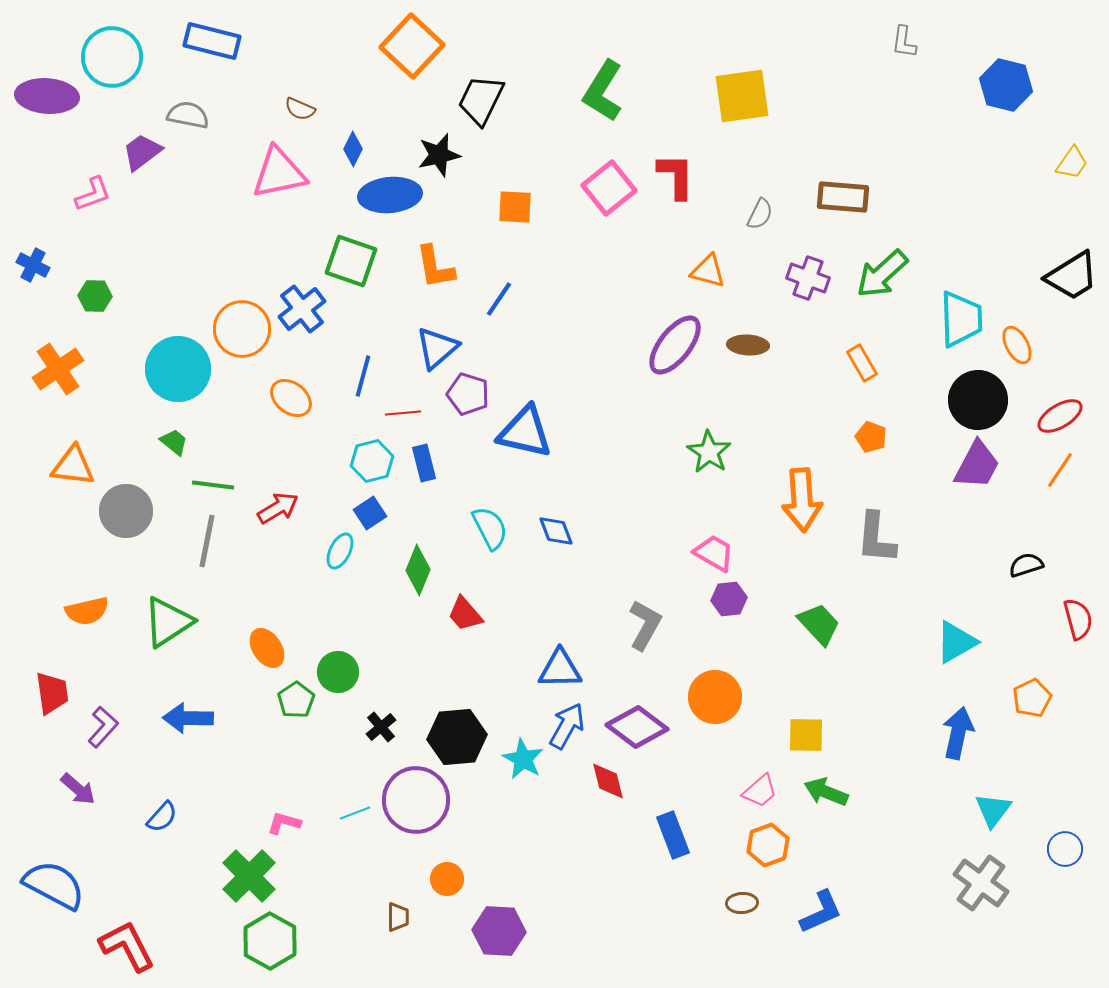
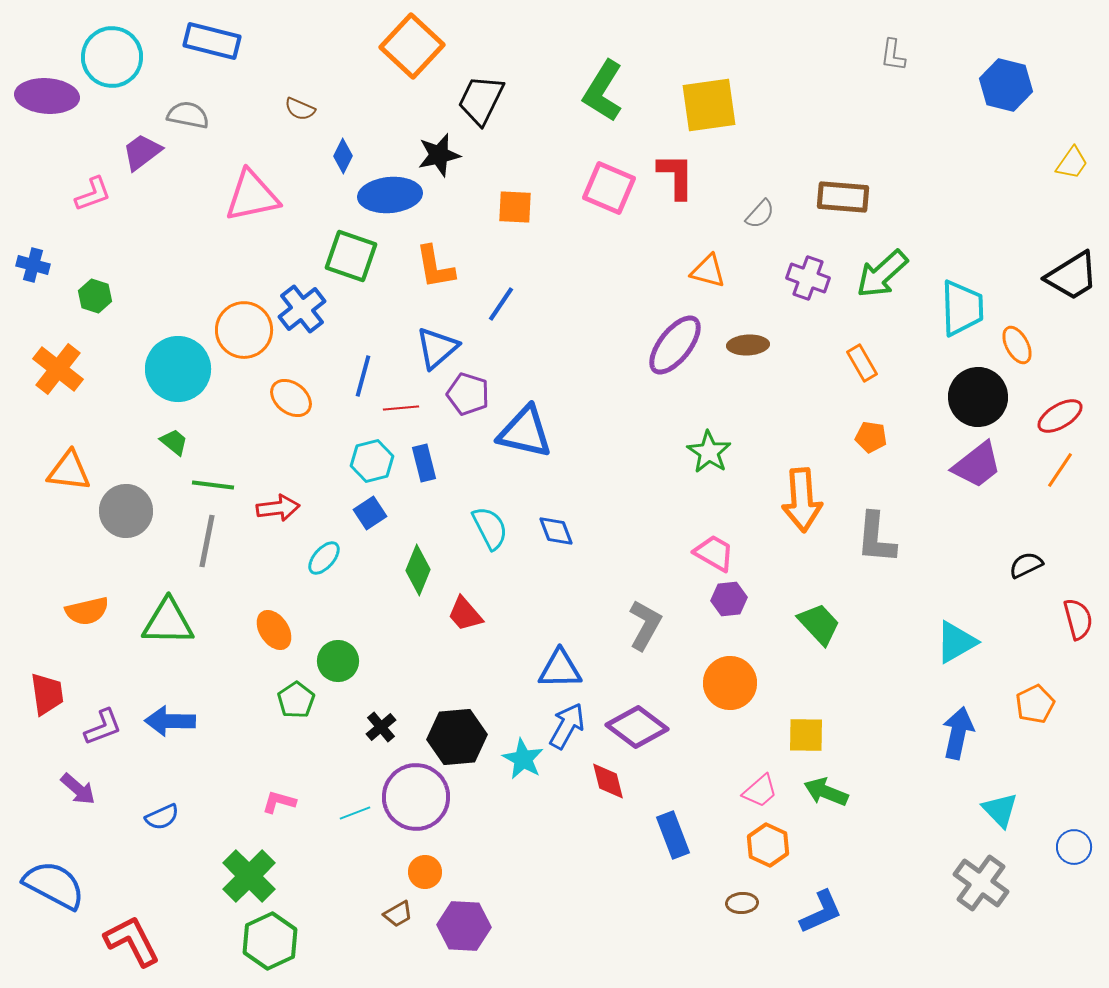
gray L-shape at (904, 42): moved 11 px left, 13 px down
yellow square at (742, 96): moved 33 px left, 9 px down
blue diamond at (353, 149): moved 10 px left, 7 px down
pink triangle at (279, 173): moved 27 px left, 23 px down
pink square at (609, 188): rotated 28 degrees counterclockwise
gray semicircle at (760, 214): rotated 16 degrees clockwise
green square at (351, 261): moved 5 px up
blue cross at (33, 265): rotated 12 degrees counterclockwise
green hexagon at (95, 296): rotated 16 degrees clockwise
blue line at (499, 299): moved 2 px right, 5 px down
cyan trapezoid at (961, 319): moved 1 px right, 11 px up
orange circle at (242, 329): moved 2 px right, 1 px down
brown ellipse at (748, 345): rotated 6 degrees counterclockwise
orange cross at (58, 369): rotated 18 degrees counterclockwise
black circle at (978, 400): moved 3 px up
red line at (403, 413): moved 2 px left, 5 px up
orange pentagon at (871, 437): rotated 12 degrees counterclockwise
purple trapezoid at (977, 465): rotated 24 degrees clockwise
orange triangle at (73, 466): moved 4 px left, 5 px down
red arrow at (278, 508): rotated 24 degrees clockwise
cyan ellipse at (340, 551): moved 16 px left, 7 px down; rotated 15 degrees clockwise
black semicircle at (1026, 565): rotated 8 degrees counterclockwise
green triangle at (168, 622): rotated 34 degrees clockwise
orange ellipse at (267, 648): moved 7 px right, 18 px up
green circle at (338, 672): moved 11 px up
red trapezoid at (52, 693): moved 5 px left, 1 px down
orange circle at (715, 697): moved 15 px right, 14 px up
orange pentagon at (1032, 698): moved 3 px right, 6 px down
blue arrow at (188, 718): moved 18 px left, 3 px down
purple L-shape at (103, 727): rotated 27 degrees clockwise
purple circle at (416, 800): moved 3 px up
cyan triangle at (993, 810): moved 7 px right; rotated 21 degrees counterclockwise
blue semicircle at (162, 817): rotated 24 degrees clockwise
pink L-shape at (284, 823): moved 5 px left, 21 px up
orange hexagon at (768, 845): rotated 15 degrees counterclockwise
blue circle at (1065, 849): moved 9 px right, 2 px up
orange circle at (447, 879): moved 22 px left, 7 px up
brown trapezoid at (398, 917): moved 3 px up; rotated 60 degrees clockwise
purple hexagon at (499, 931): moved 35 px left, 5 px up
green hexagon at (270, 941): rotated 6 degrees clockwise
red L-shape at (127, 946): moved 5 px right, 5 px up
